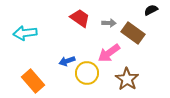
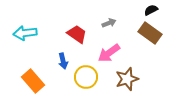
red trapezoid: moved 3 px left, 16 px down
gray arrow: rotated 24 degrees counterclockwise
brown rectangle: moved 17 px right
blue arrow: moved 4 px left; rotated 84 degrees counterclockwise
yellow circle: moved 1 px left, 4 px down
brown star: rotated 20 degrees clockwise
